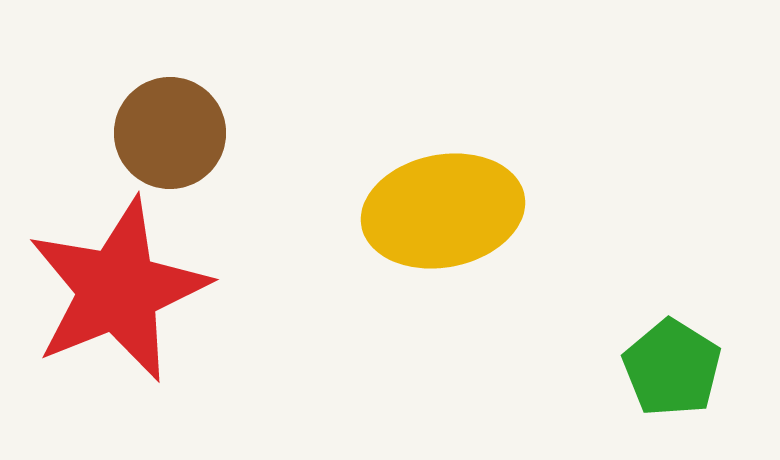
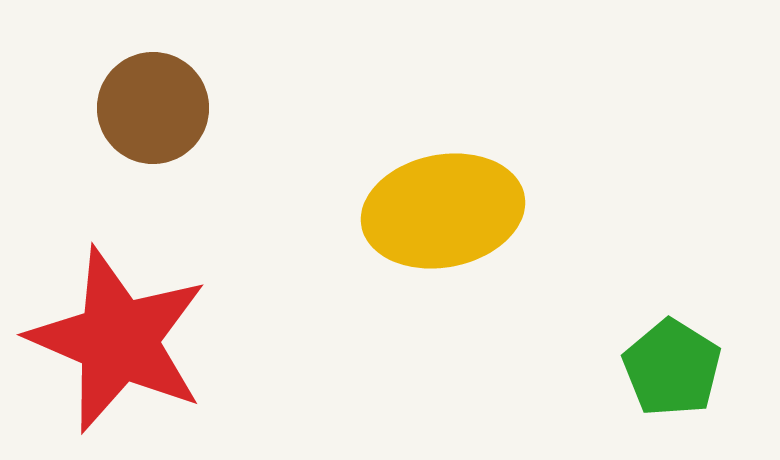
brown circle: moved 17 px left, 25 px up
red star: moved 50 px down; rotated 27 degrees counterclockwise
